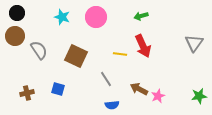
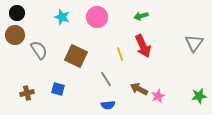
pink circle: moved 1 px right
brown circle: moved 1 px up
yellow line: rotated 64 degrees clockwise
blue semicircle: moved 4 px left
